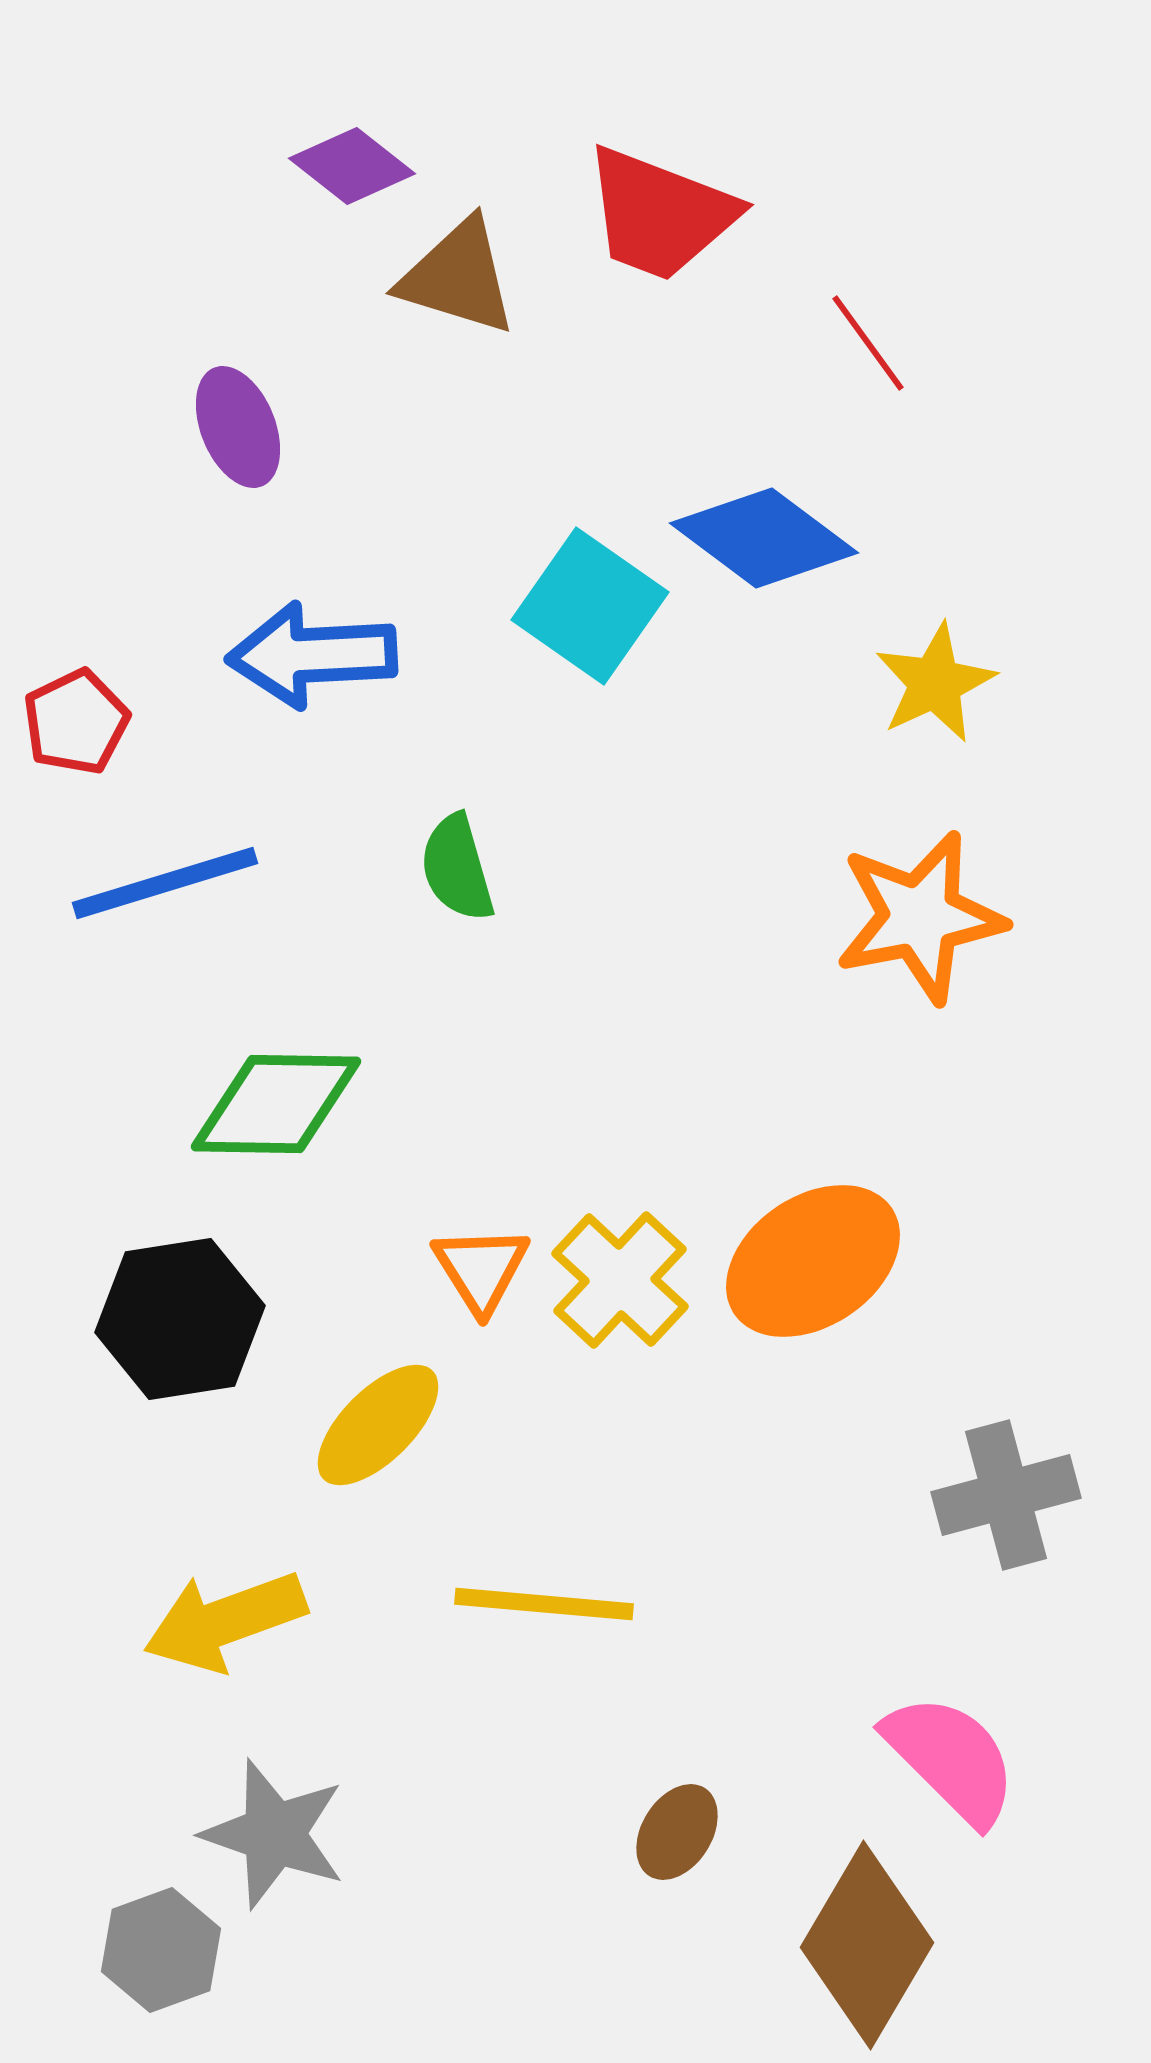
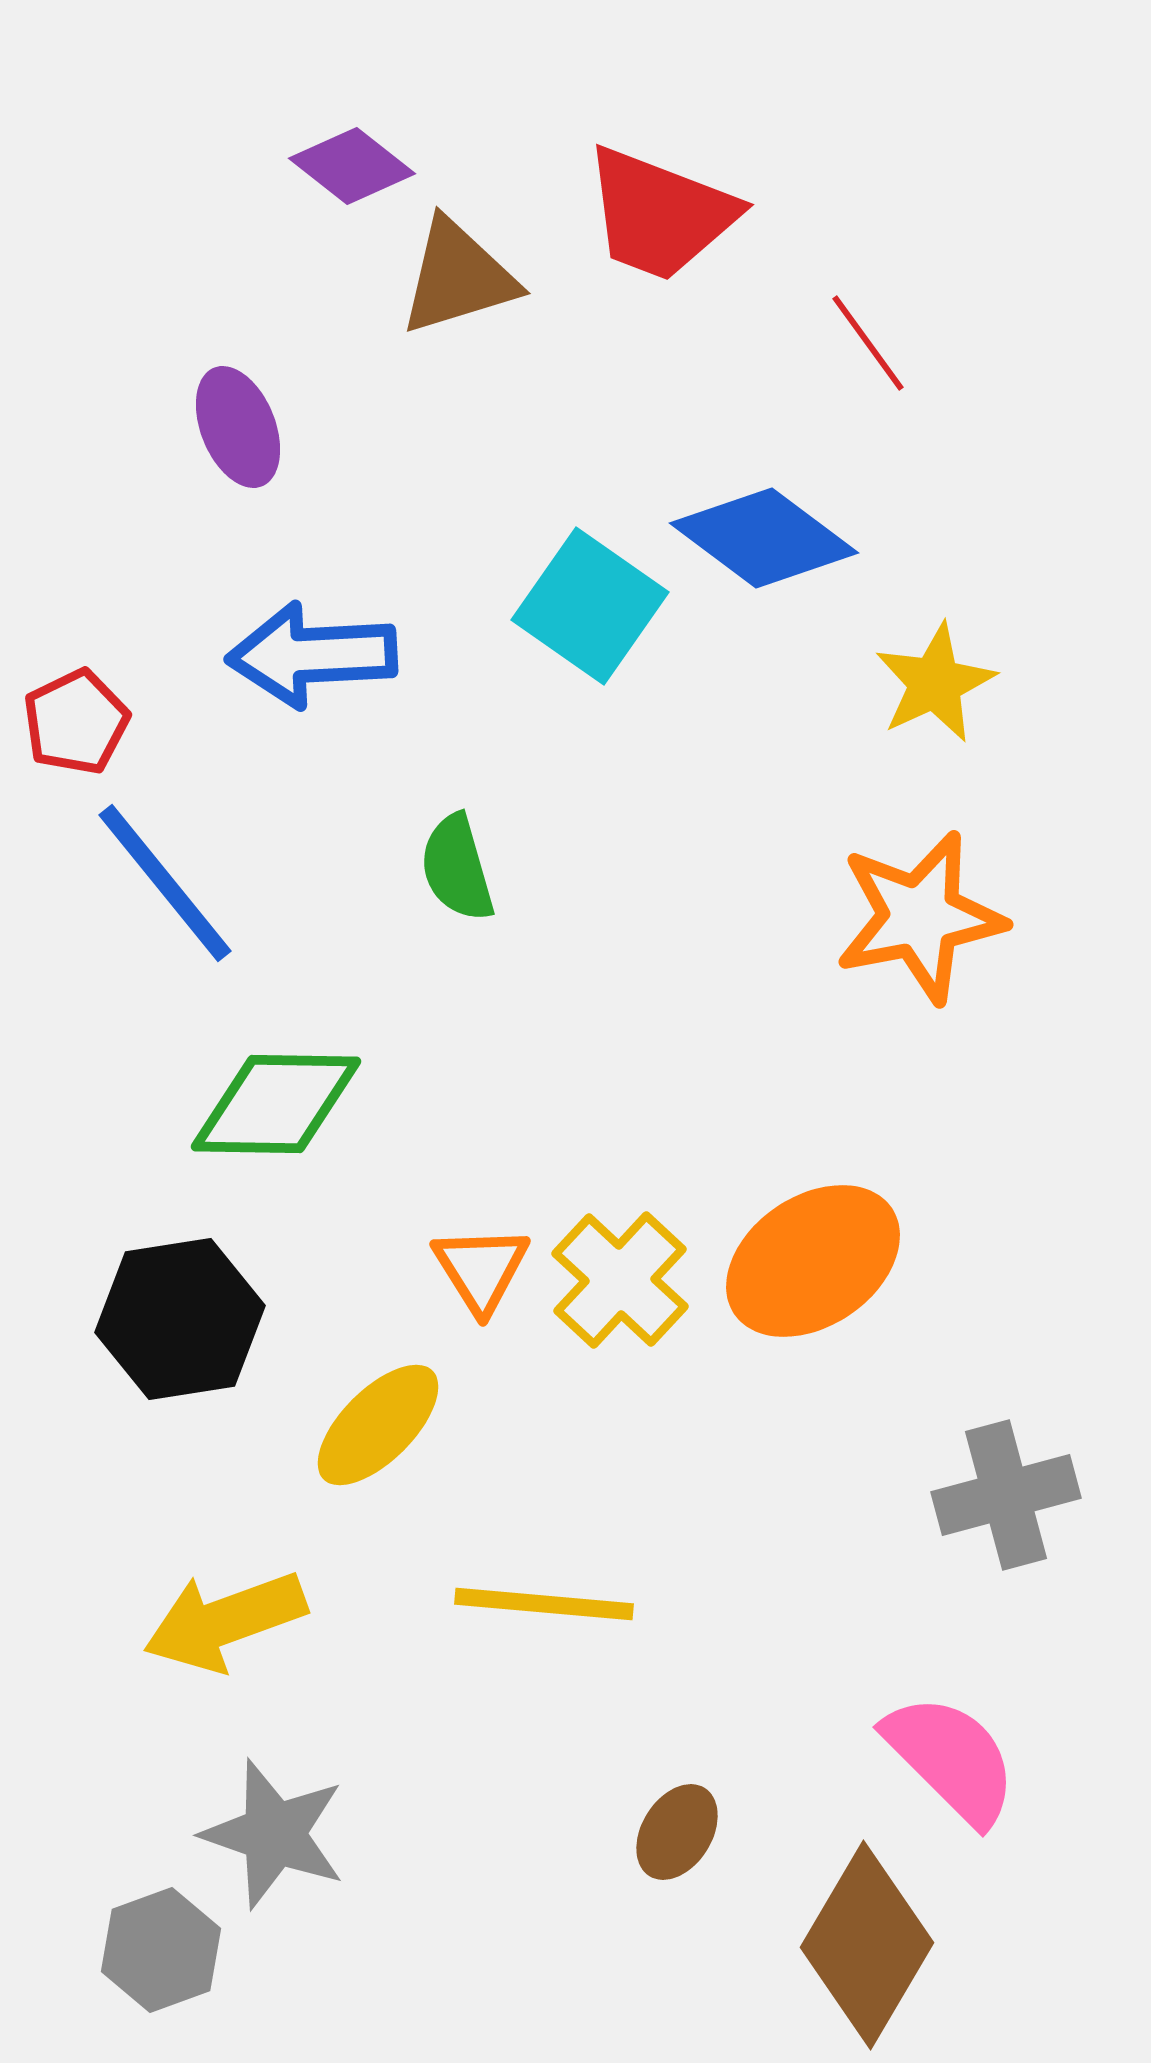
brown triangle: rotated 34 degrees counterclockwise
blue line: rotated 68 degrees clockwise
